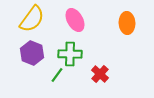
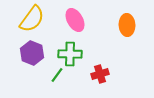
orange ellipse: moved 2 px down
red cross: rotated 30 degrees clockwise
